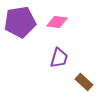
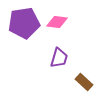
purple pentagon: moved 4 px right, 1 px down
